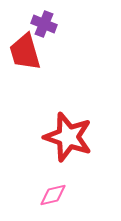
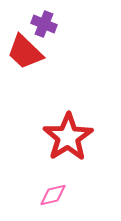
red trapezoid: rotated 30 degrees counterclockwise
red star: rotated 21 degrees clockwise
